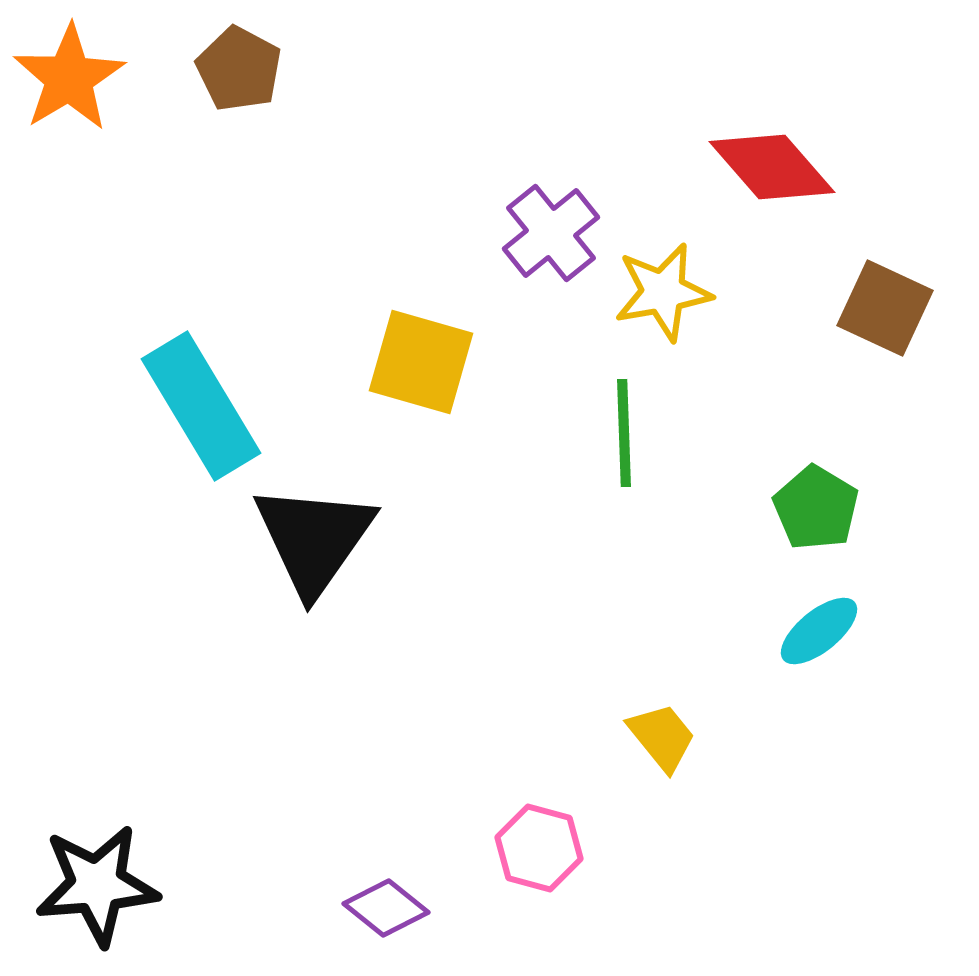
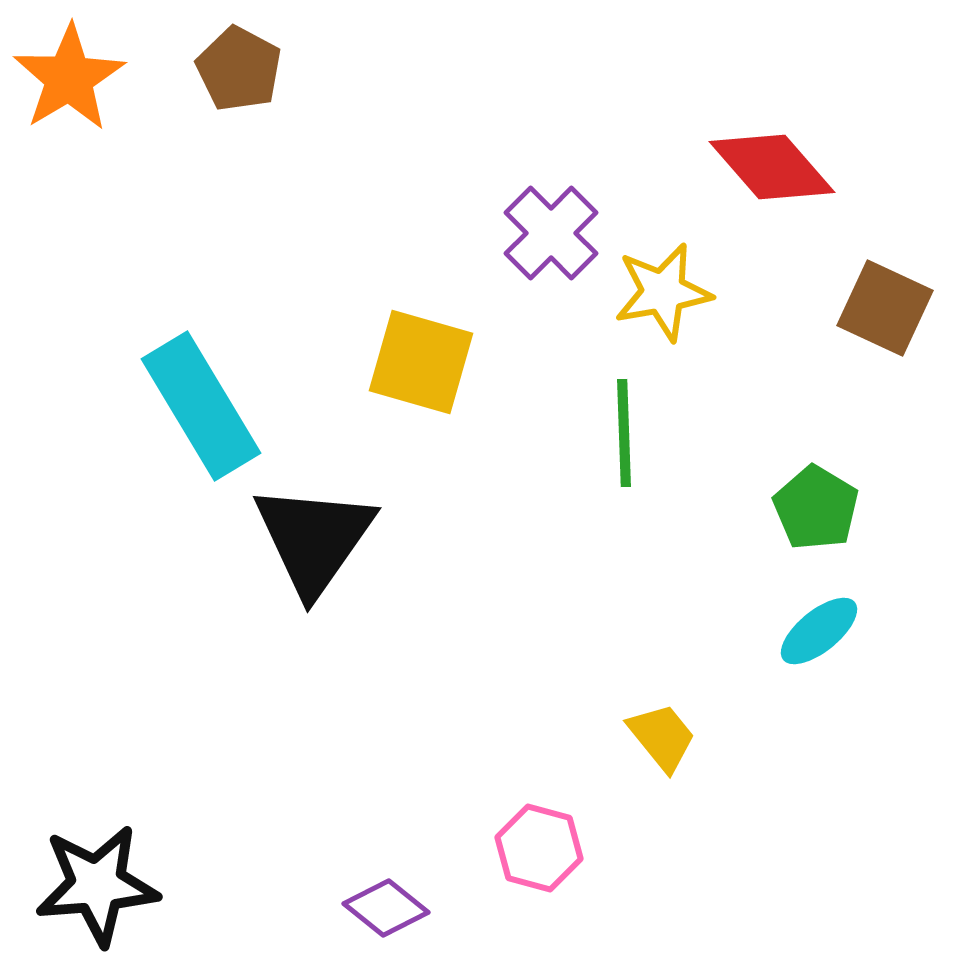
purple cross: rotated 6 degrees counterclockwise
